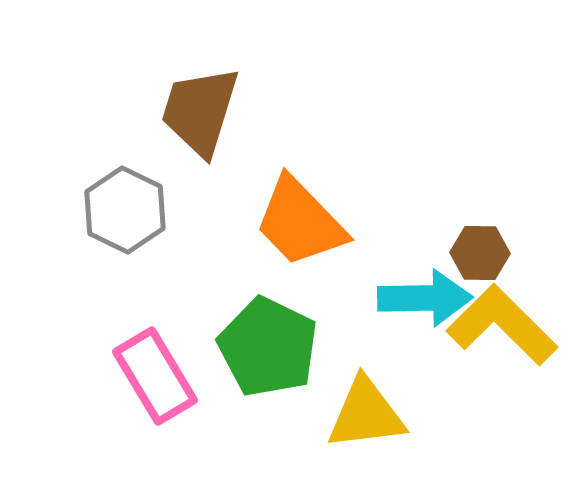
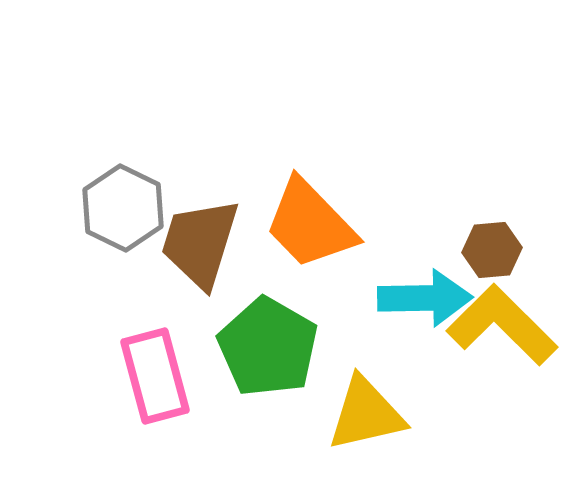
brown trapezoid: moved 132 px down
gray hexagon: moved 2 px left, 2 px up
orange trapezoid: moved 10 px right, 2 px down
brown hexagon: moved 12 px right, 3 px up; rotated 6 degrees counterclockwise
green pentagon: rotated 4 degrees clockwise
pink rectangle: rotated 16 degrees clockwise
yellow triangle: rotated 6 degrees counterclockwise
